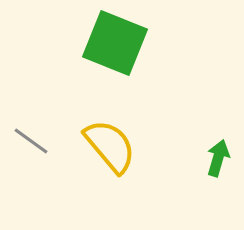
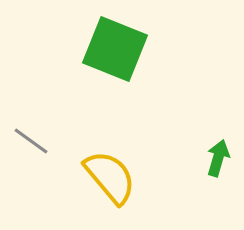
green square: moved 6 px down
yellow semicircle: moved 31 px down
